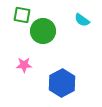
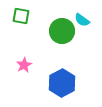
green square: moved 1 px left, 1 px down
green circle: moved 19 px right
pink star: rotated 28 degrees counterclockwise
